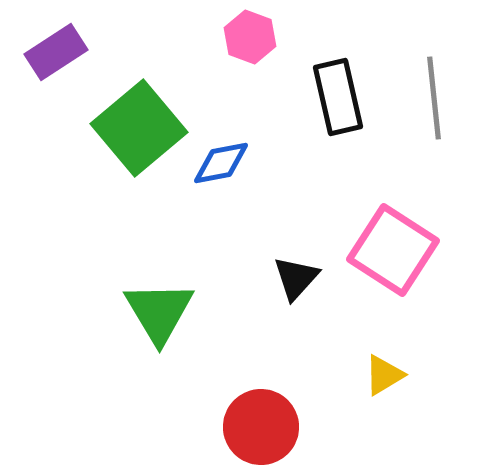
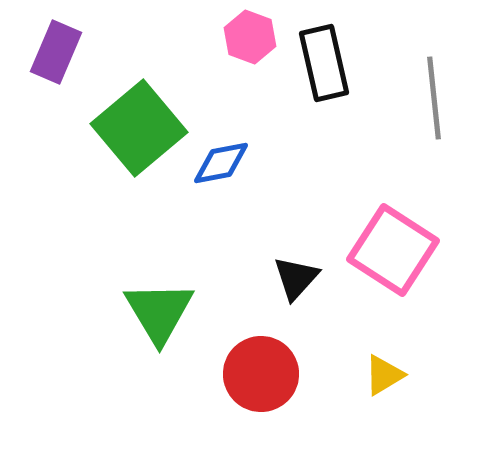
purple rectangle: rotated 34 degrees counterclockwise
black rectangle: moved 14 px left, 34 px up
red circle: moved 53 px up
